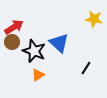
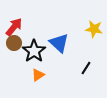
yellow star: moved 10 px down
red arrow: rotated 18 degrees counterclockwise
brown circle: moved 2 px right, 1 px down
black star: rotated 15 degrees clockwise
